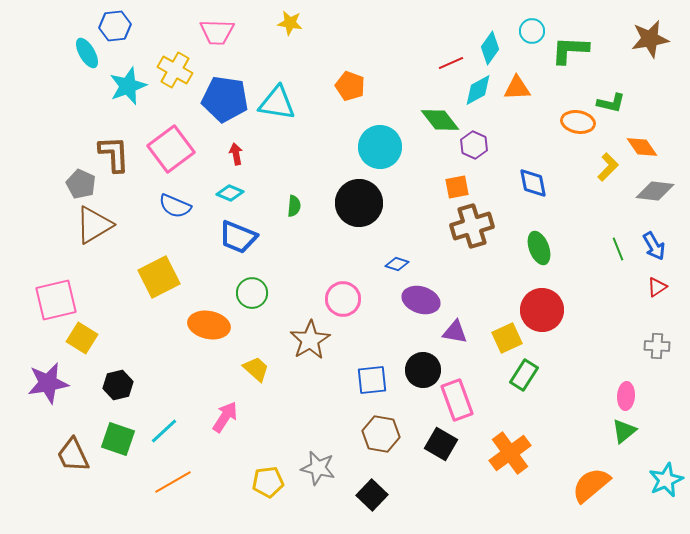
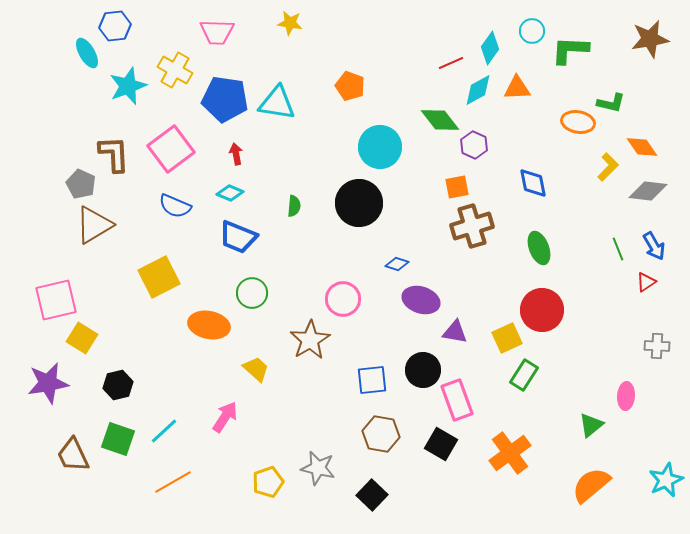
gray diamond at (655, 191): moved 7 px left
red triangle at (657, 287): moved 11 px left, 5 px up
green triangle at (624, 431): moved 33 px left, 6 px up
yellow pentagon at (268, 482): rotated 12 degrees counterclockwise
